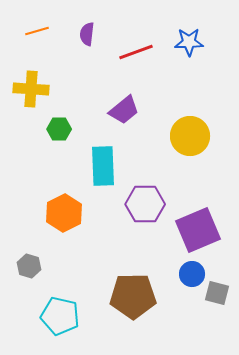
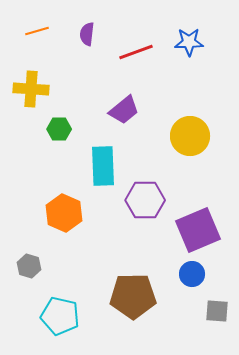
purple hexagon: moved 4 px up
orange hexagon: rotated 9 degrees counterclockwise
gray square: moved 18 px down; rotated 10 degrees counterclockwise
